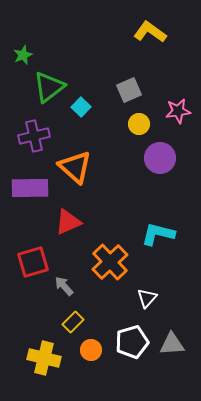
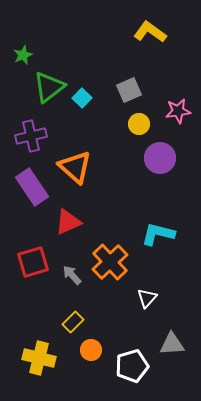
cyan square: moved 1 px right, 9 px up
purple cross: moved 3 px left
purple rectangle: moved 2 px right, 1 px up; rotated 57 degrees clockwise
gray arrow: moved 8 px right, 11 px up
white pentagon: moved 24 px down
yellow cross: moved 5 px left
